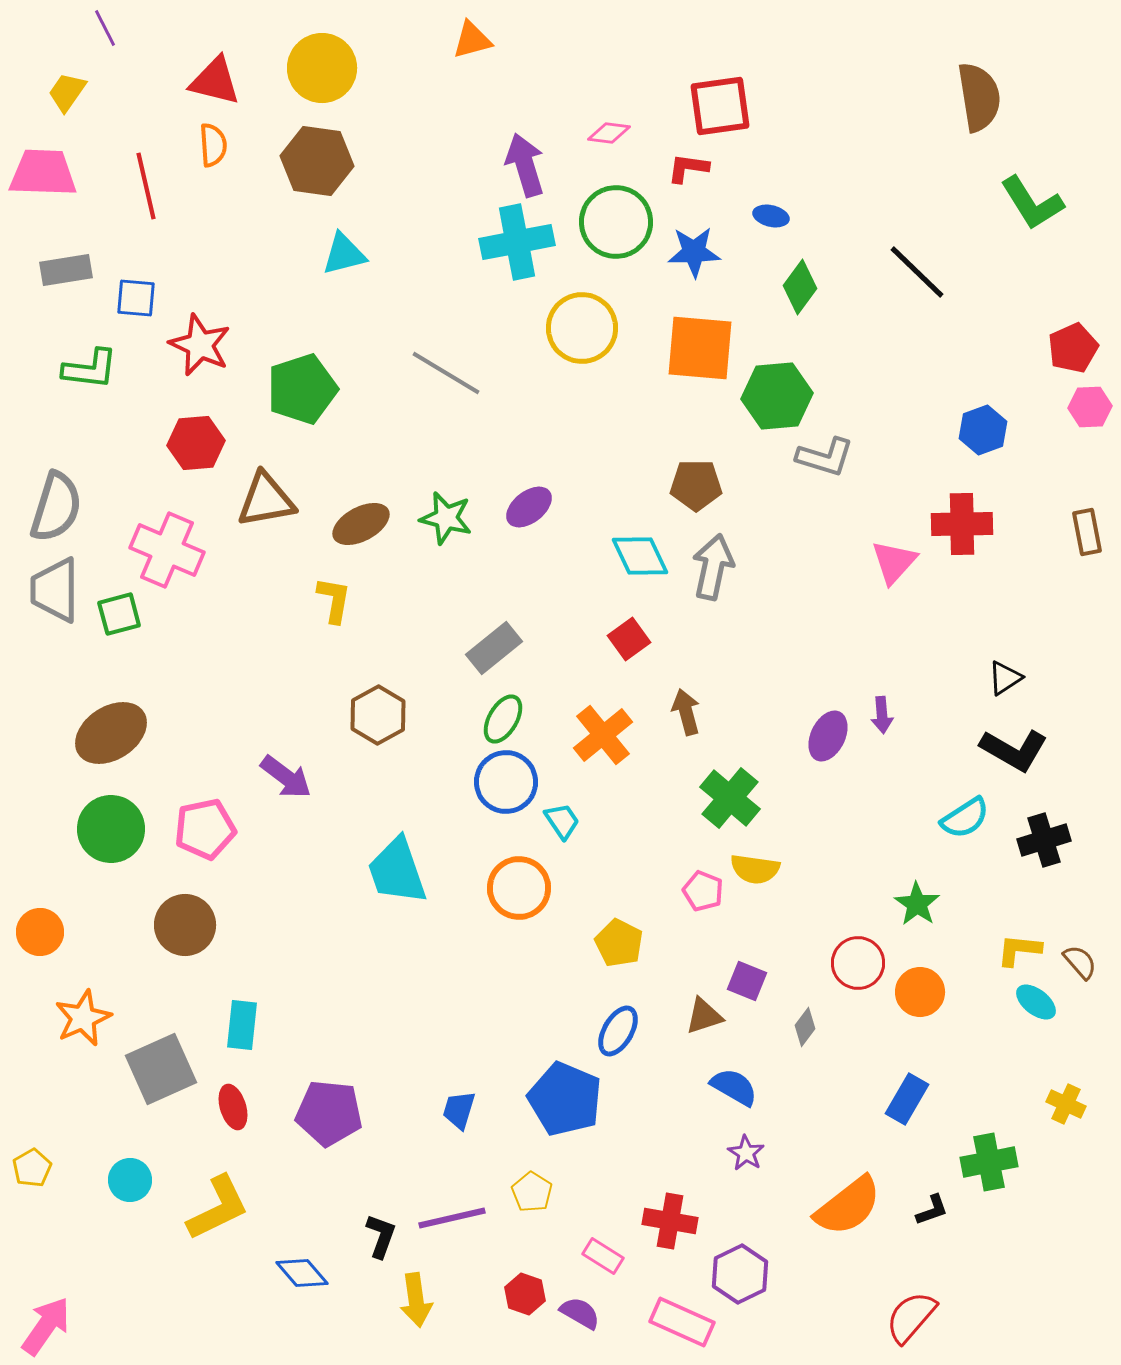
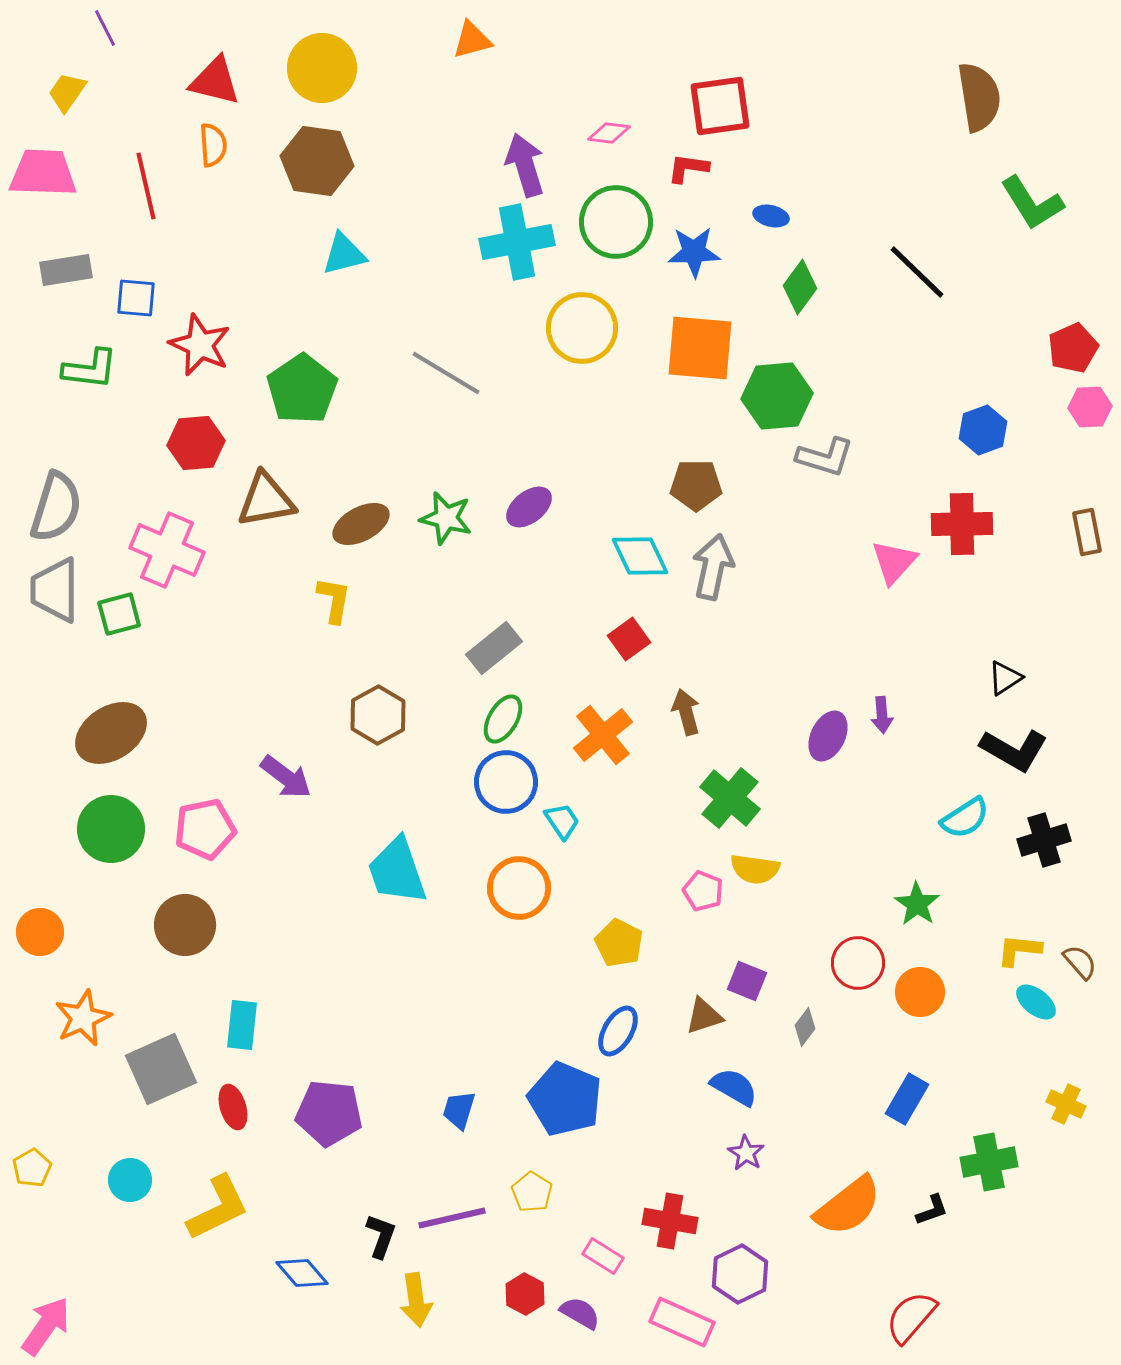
green pentagon at (302, 389): rotated 16 degrees counterclockwise
red hexagon at (525, 1294): rotated 9 degrees clockwise
